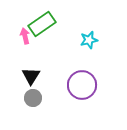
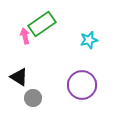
black triangle: moved 12 px left, 1 px down; rotated 30 degrees counterclockwise
